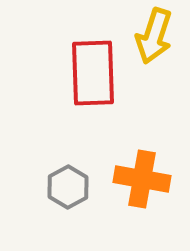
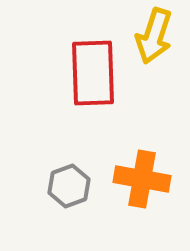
gray hexagon: moved 1 px right, 1 px up; rotated 9 degrees clockwise
